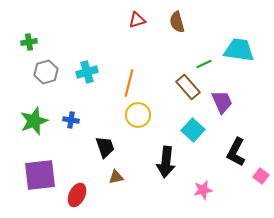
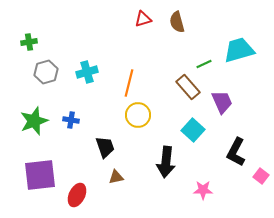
red triangle: moved 6 px right, 1 px up
cyan trapezoid: rotated 24 degrees counterclockwise
pink star: rotated 12 degrees clockwise
